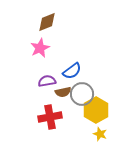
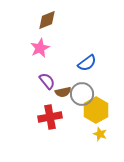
brown diamond: moved 2 px up
blue semicircle: moved 15 px right, 8 px up
purple semicircle: rotated 60 degrees clockwise
